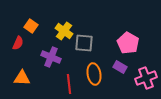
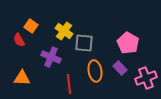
red semicircle: moved 1 px right, 3 px up; rotated 128 degrees clockwise
purple rectangle: moved 1 px down; rotated 16 degrees clockwise
orange ellipse: moved 1 px right, 3 px up
